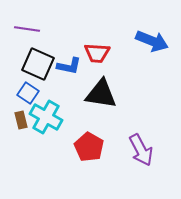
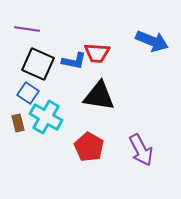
blue L-shape: moved 5 px right, 5 px up
black triangle: moved 2 px left, 2 px down
brown rectangle: moved 3 px left, 3 px down
